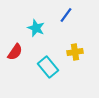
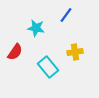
cyan star: rotated 12 degrees counterclockwise
